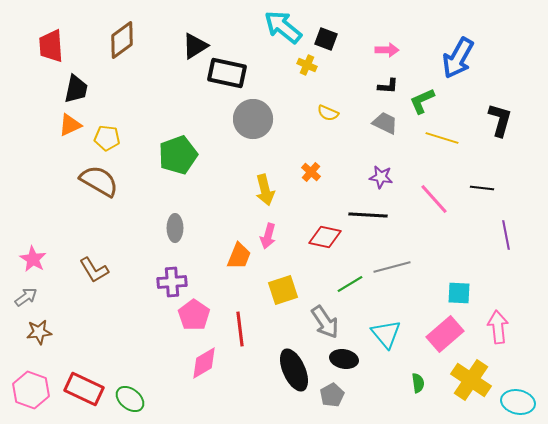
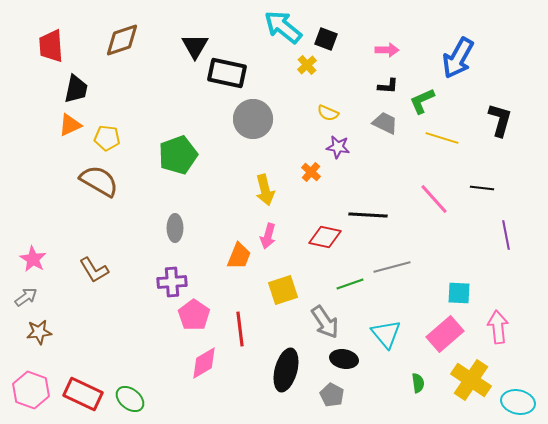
brown diamond at (122, 40): rotated 18 degrees clockwise
black triangle at (195, 46): rotated 28 degrees counterclockwise
yellow cross at (307, 65): rotated 24 degrees clockwise
purple star at (381, 177): moved 43 px left, 30 px up
green line at (350, 284): rotated 12 degrees clockwise
black ellipse at (294, 370): moved 8 px left; rotated 39 degrees clockwise
red rectangle at (84, 389): moved 1 px left, 5 px down
gray pentagon at (332, 395): rotated 15 degrees counterclockwise
